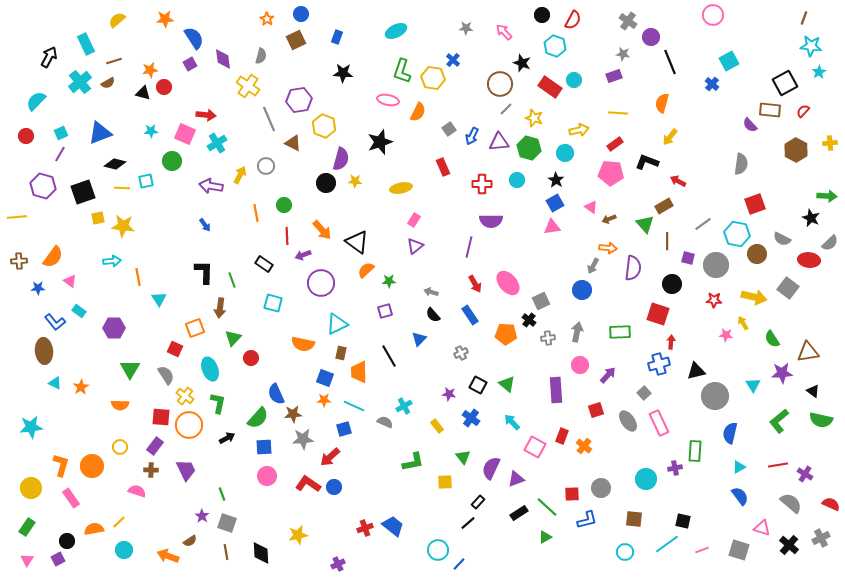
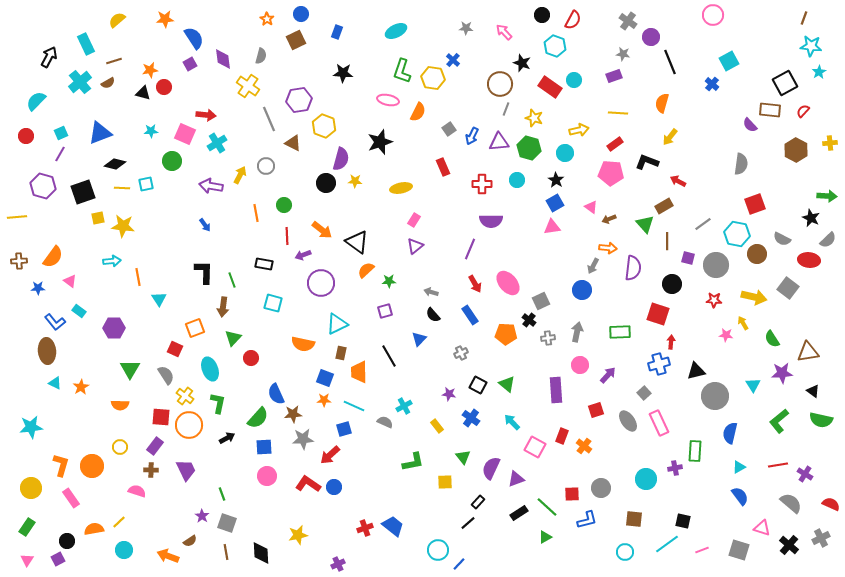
blue rectangle at (337, 37): moved 5 px up
gray line at (506, 109): rotated 24 degrees counterclockwise
cyan square at (146, 181): moved 3 px down
orange arrow at (322, 230): rotated 10 degrees counterclockwise
gray semicircle at (830, 243): moved 2 px left, 3 px up
purple line at (469, 247): moved 1 px right, 2 px down; rotated 10 degrees clockwise
black rectangle at (264, 264): rotated 24 degrees counterclockwise
brown arrow at (220, 308): moved 3 px right, 1 px up
brown ellipse at (44, 351): moved 3 px right
red arrow at (330, 457): moved 2 px up
